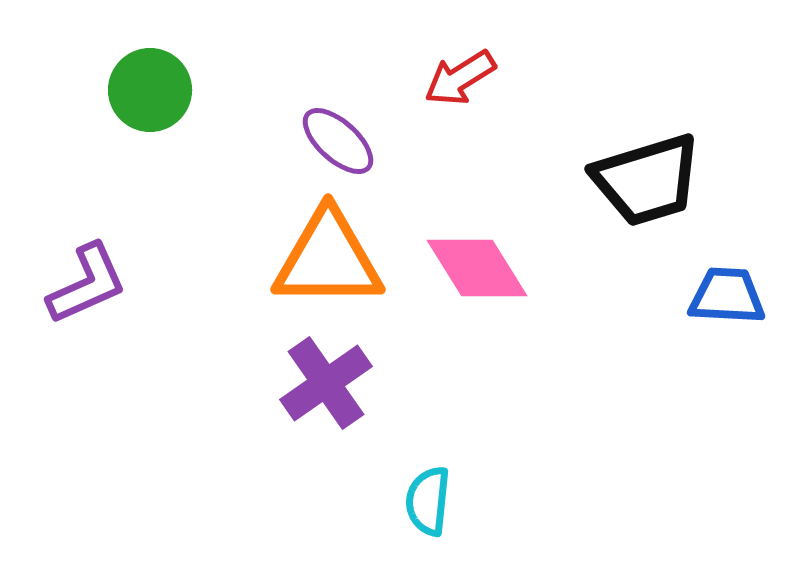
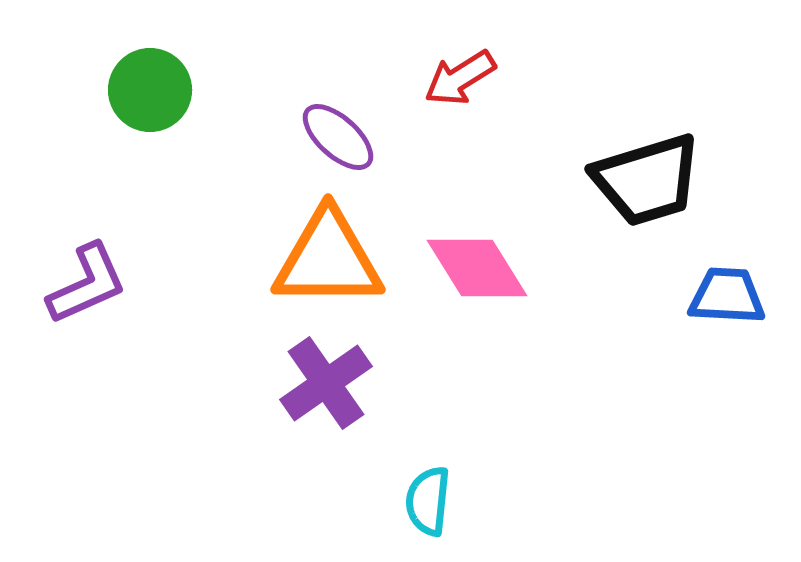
purple ellipse: moved 4 px up
